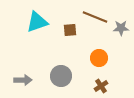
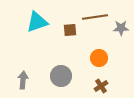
brown line: rotated 30 degrees counterclockwise
gray arrow: rotated 84 degrees counterclockwise
